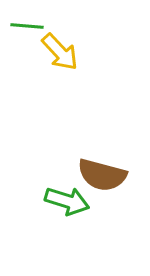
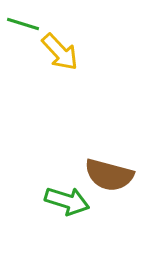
green line: moved 4 px left, 2 px up; rotated 12 degrees clockwise
brown semicircle: moved 7 px right
